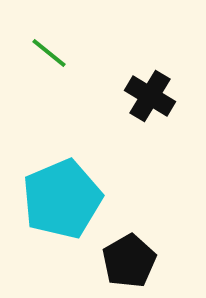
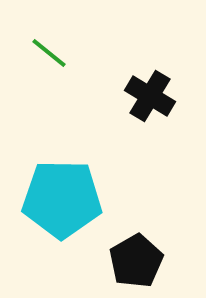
cyan pentagon: rotated 24 degrees clockwise
black pentagon: moved 7 px right
